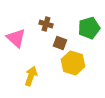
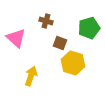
brown cross: moved 3 px up
